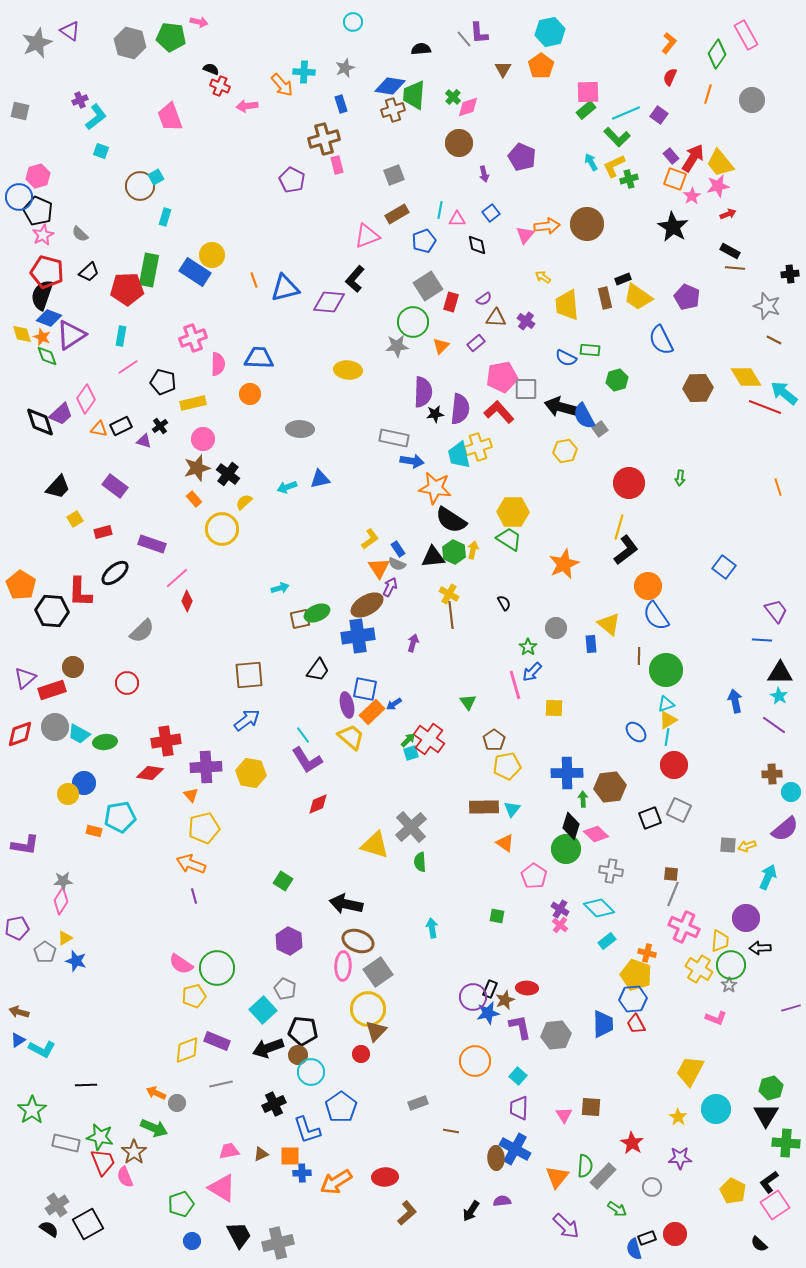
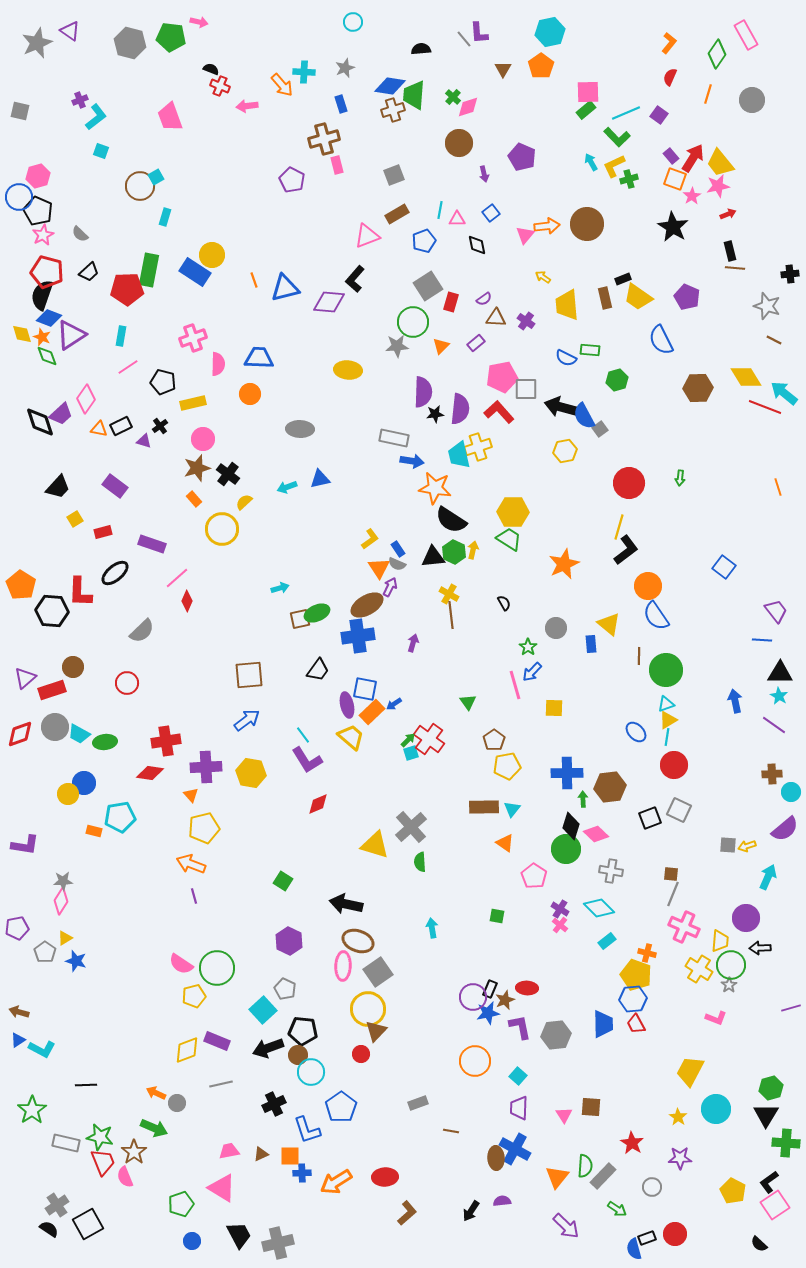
black rectangle at (730, 251): rotated 48 degrees clockwise
